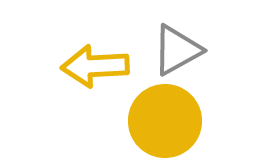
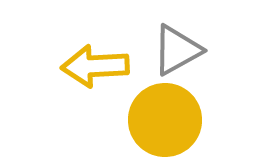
yellow circle: moved 1 px up
